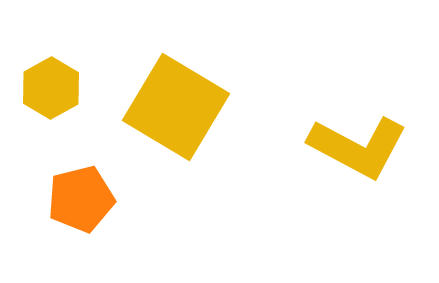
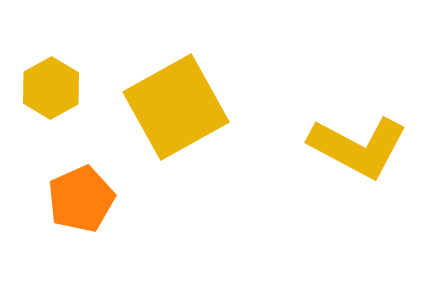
yellow square: rotated 30 degrees clockwise
orange pentagon: rotated 10 degrees counterclockwise
